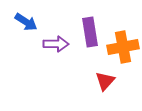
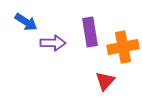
purple arrow: moved 3 px left, 1 px up
